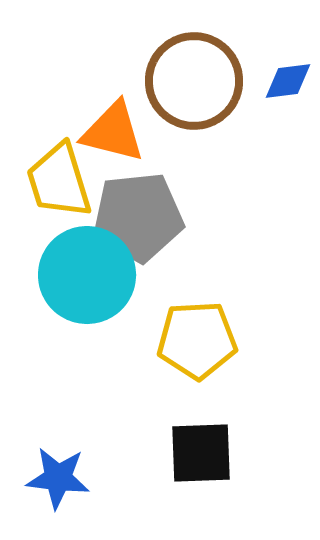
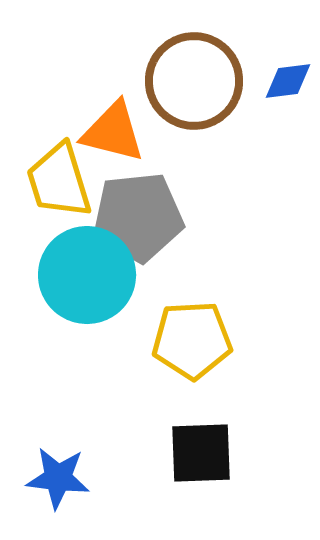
yellow pentagon: moved 5 px left
